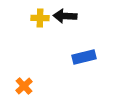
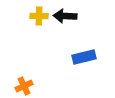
yellow cross: moved 1 px left, 2 px up
orange cross: rotated 18 degrees clockwise
